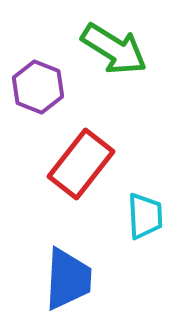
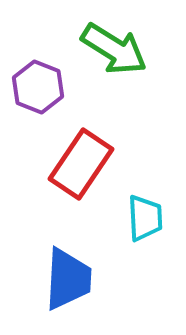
red rectangle: rotated 4 degrees counterclockwise
cyan trapezoid: moved 2 px down
